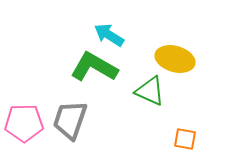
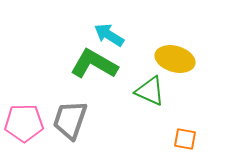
green L-shape: moved 3 px up
